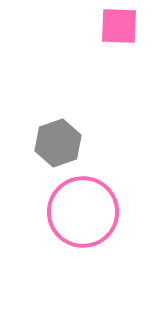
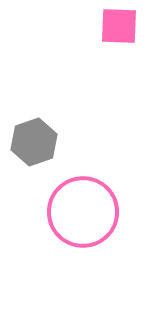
gray hexagon: moved 24 px left, 1 px up
